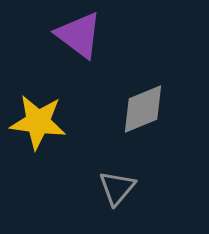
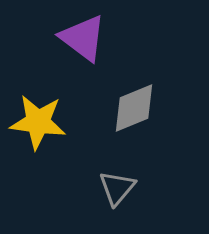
purple triangle: moved 4 px right, 3 px down
gray diamond: moved 9 px left, 1 px up
